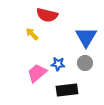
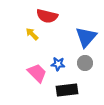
red semicircle: moved 1 px down
blue triangle: rotated 10 degrees clockwise
pink trapezoid: rotated 85 degrees clockwise
